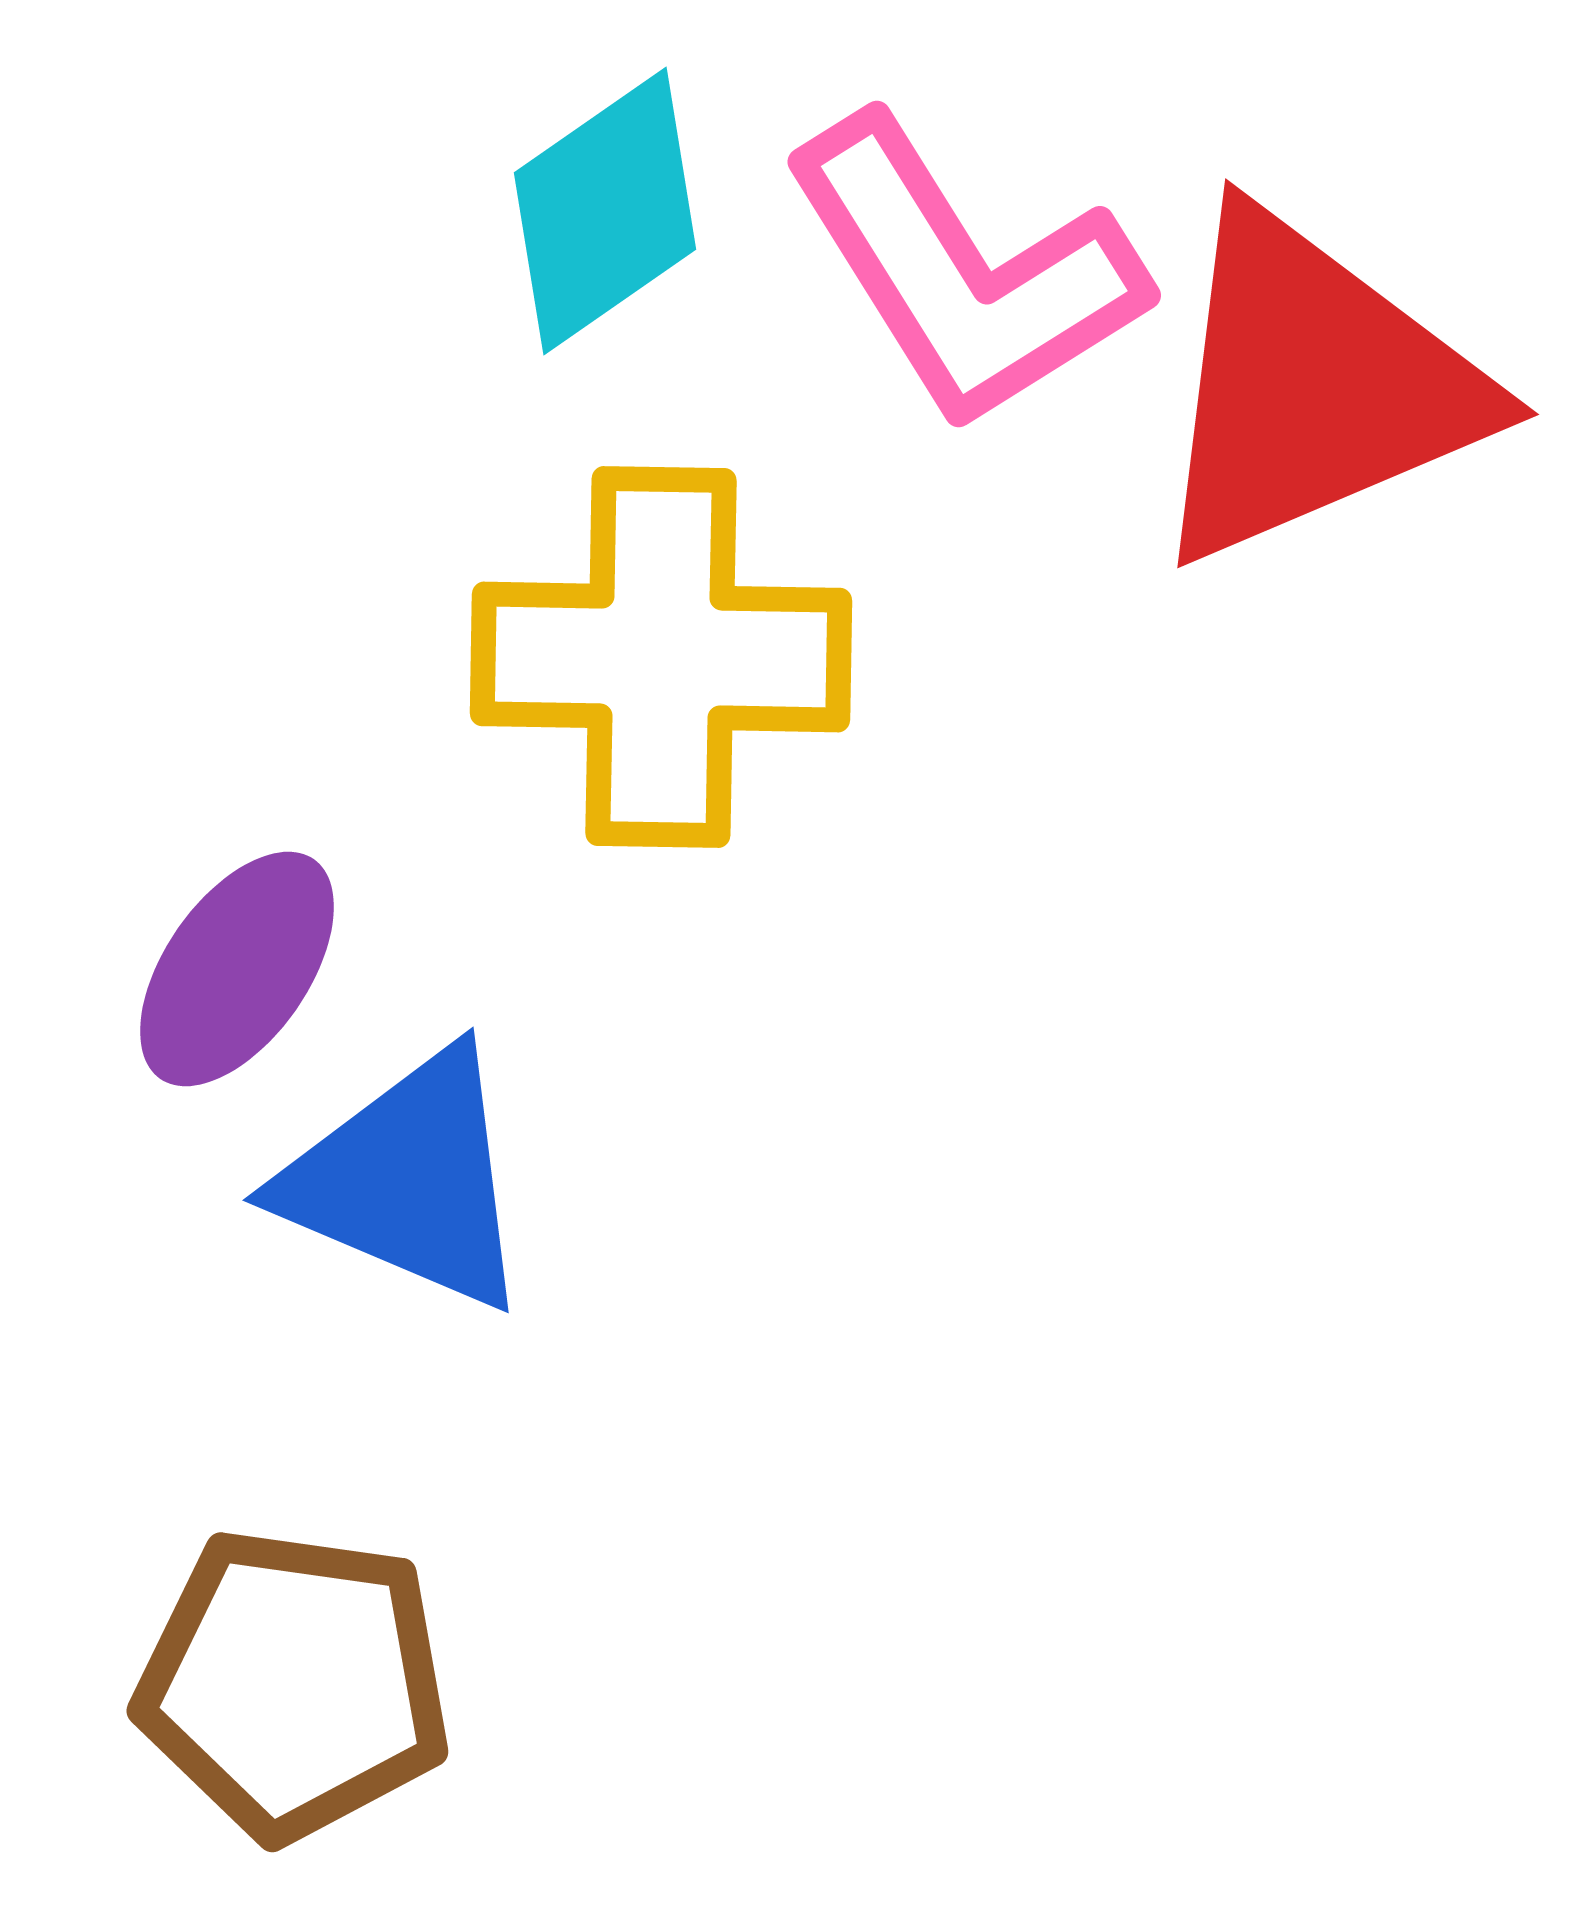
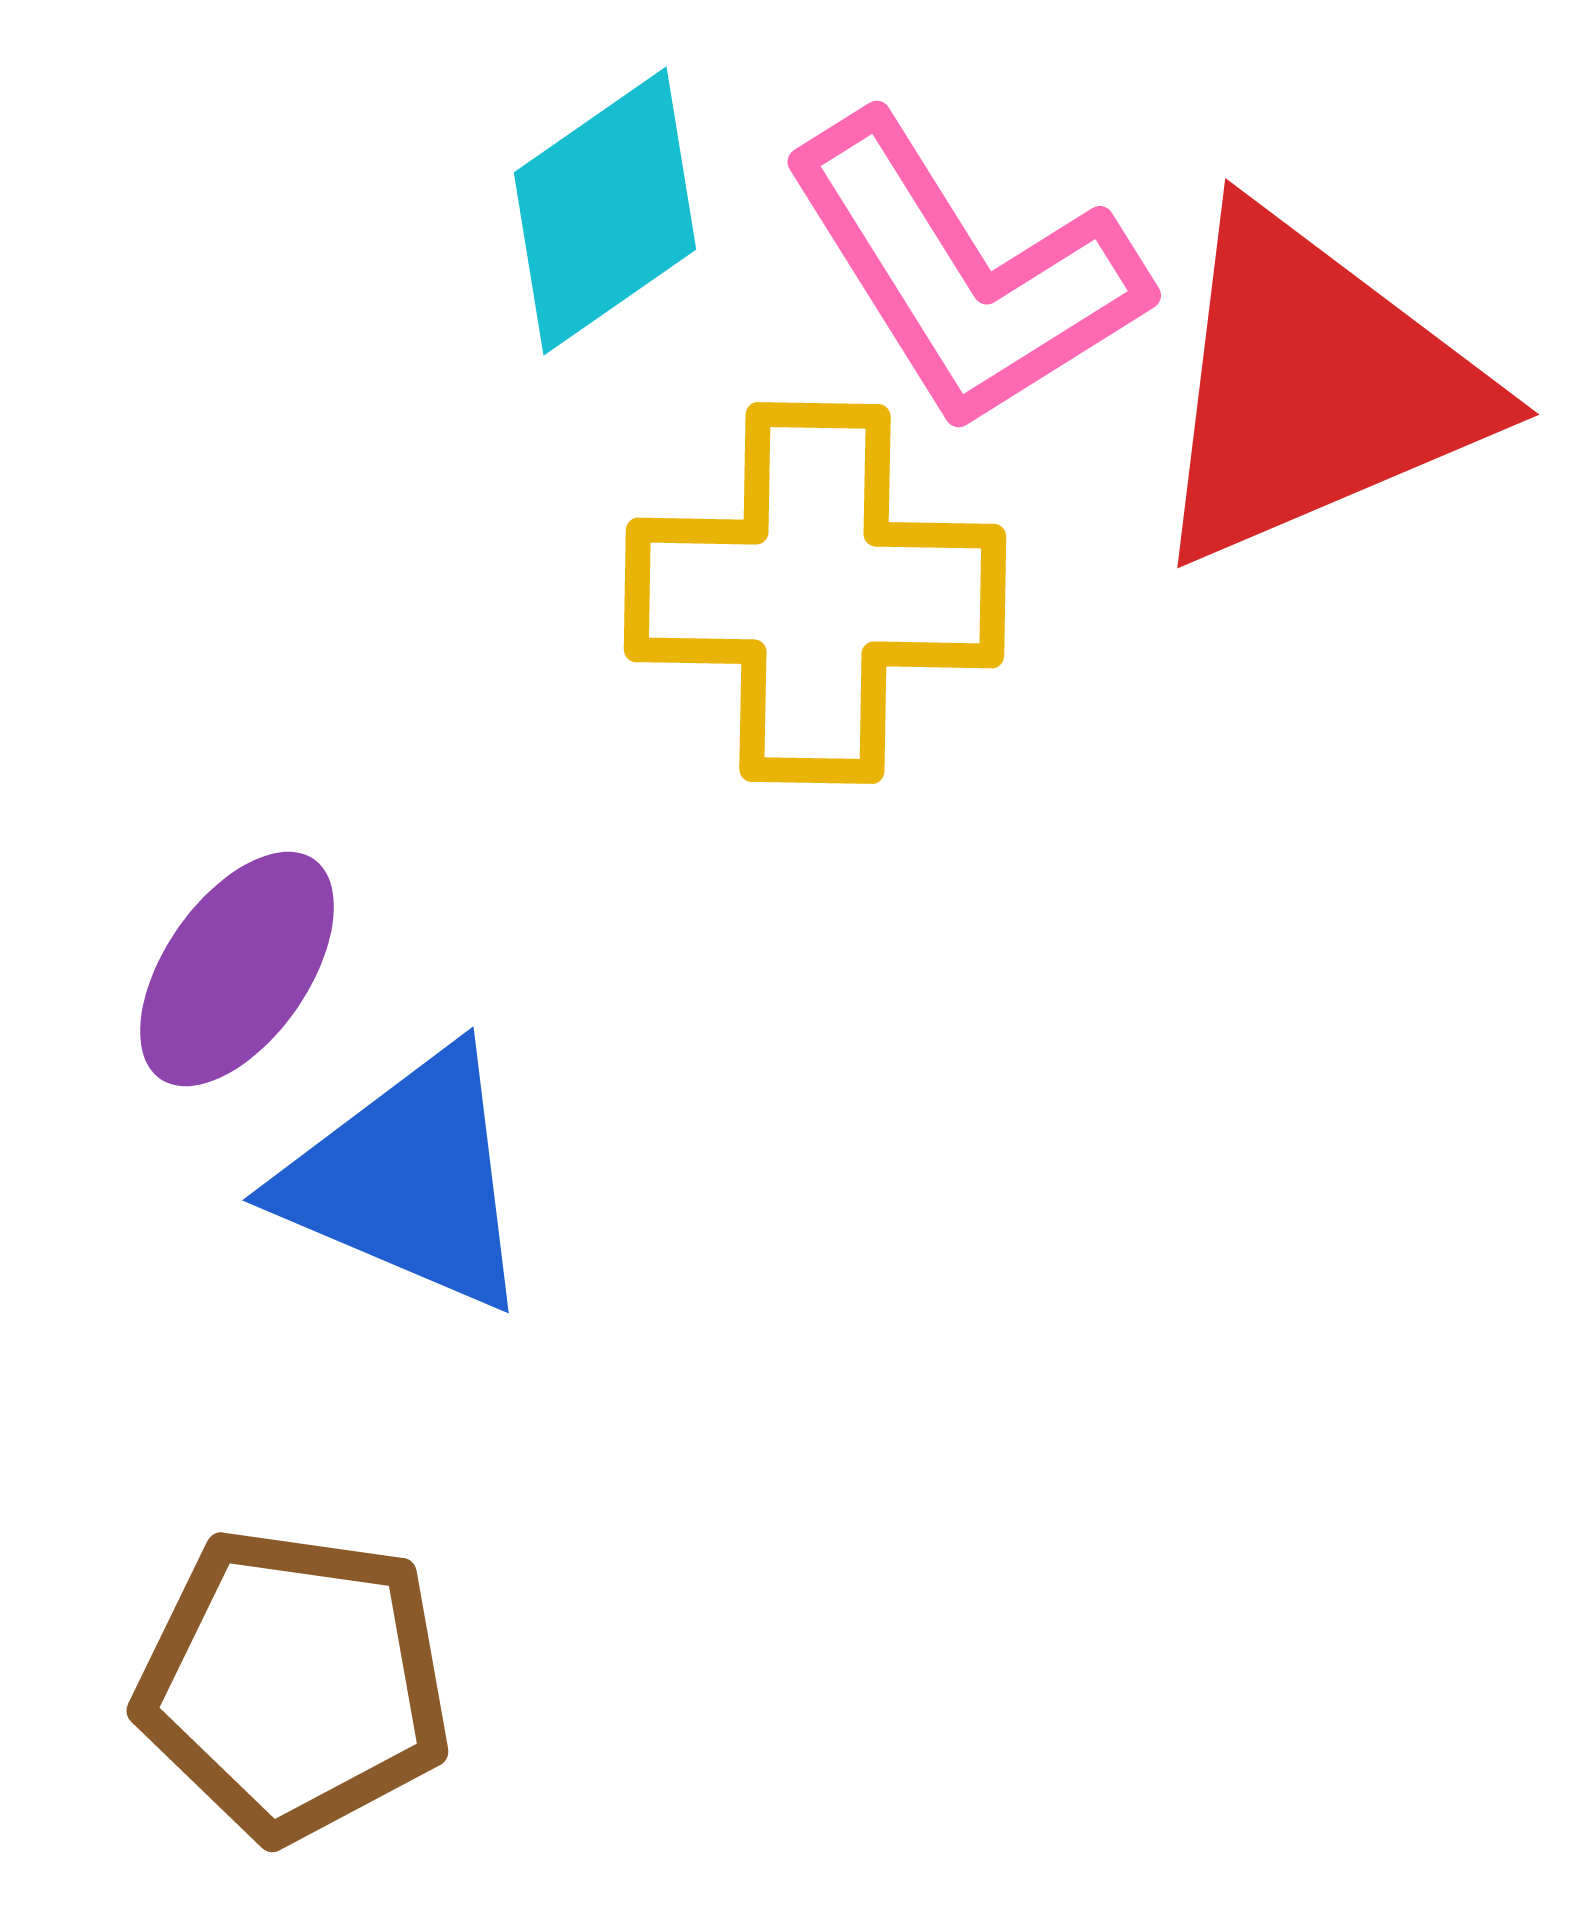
yellow cross: moved 154 px right, 64 px up
